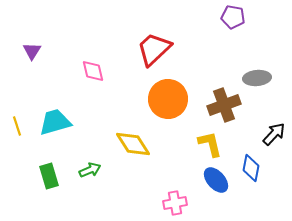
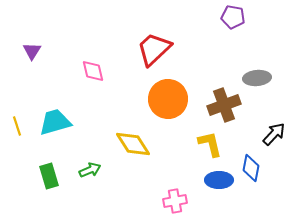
blue ellipse: moved 3 px right; rotated 48 degrees counterclockwise
pink cross: moved 2 px up
